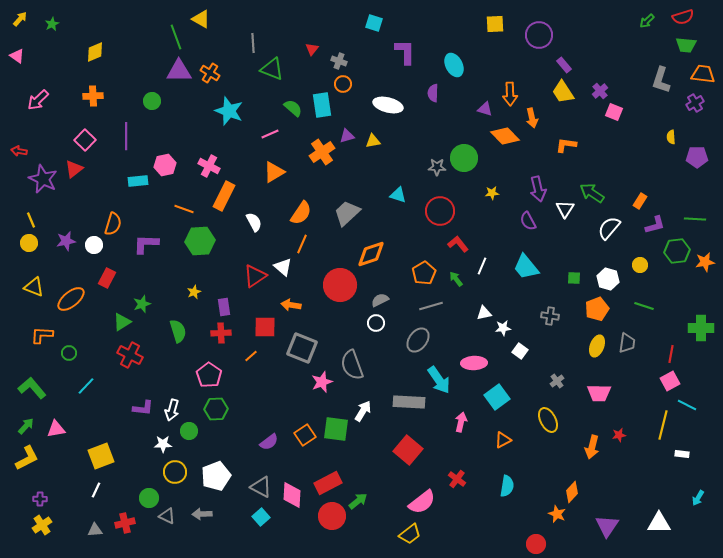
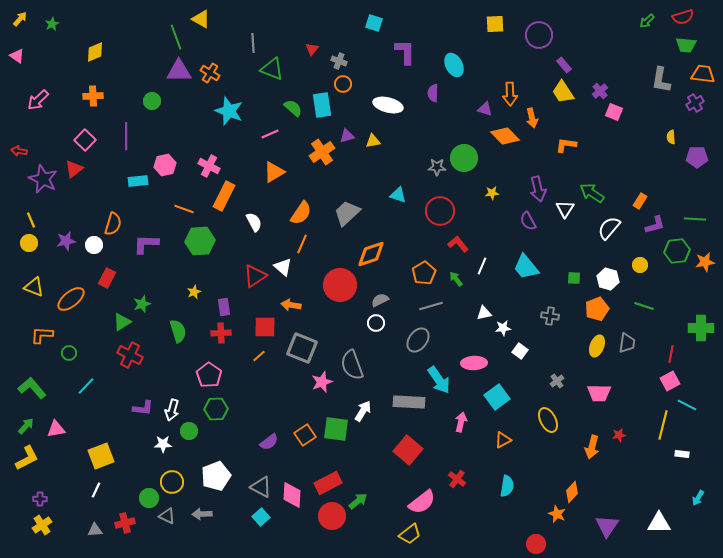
gray L-shape at (661, 80): rotated 8 degrees counterclockwise
orange line at (251, 356): moved 8 px right
yellow circle at (175, 472): moved 3 px left, 10 px down
